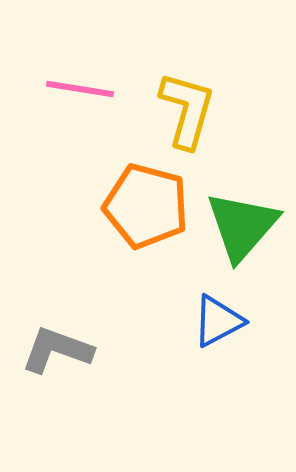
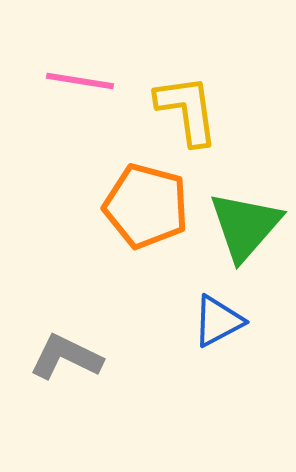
pink line: moved 8 px up
yellow L-shape: rotated 24 degrees counterclockwise
green triangle: moved 3 px right
gray L-shape: moved 9 px right, 7 px down; rotated 6 degrees clockwise
